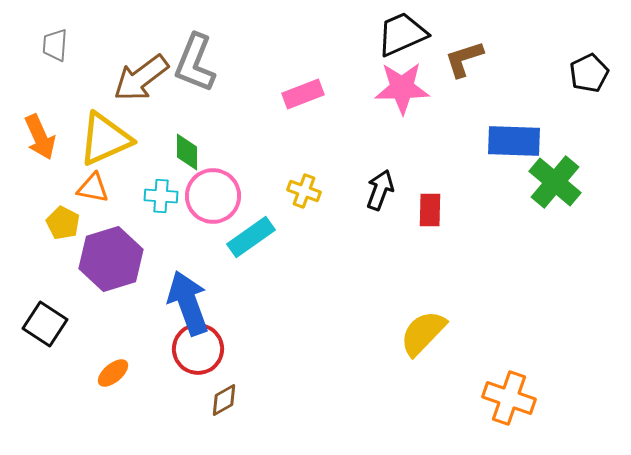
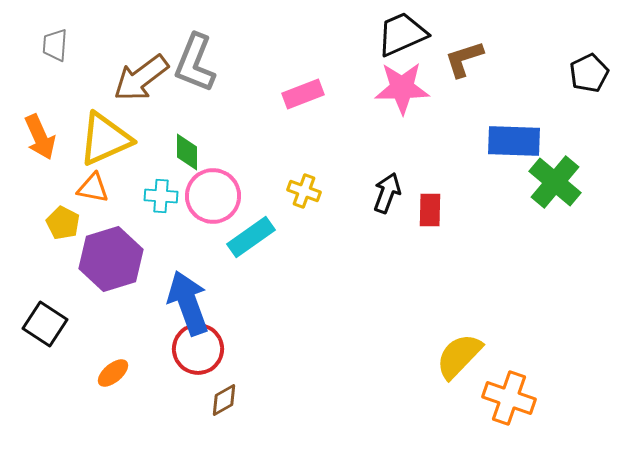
black arrow: moved 7 px right, 3 px down
yellow semicircle: moved 36 px right, 23 px down
